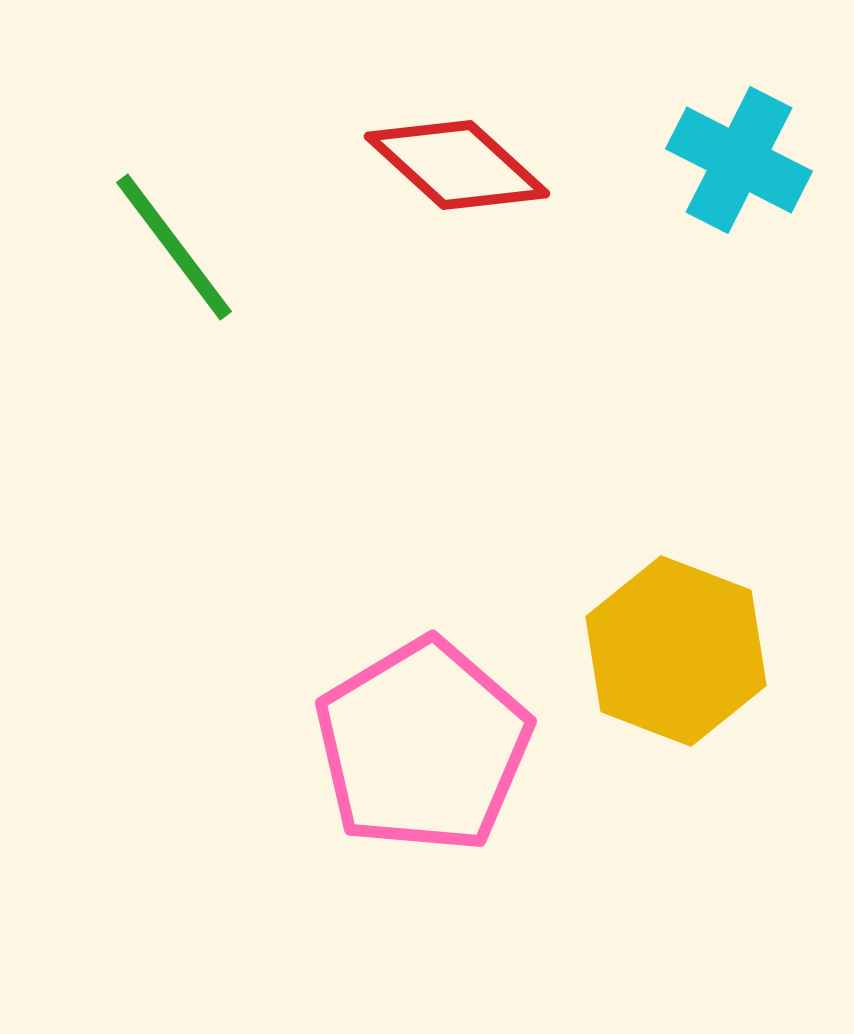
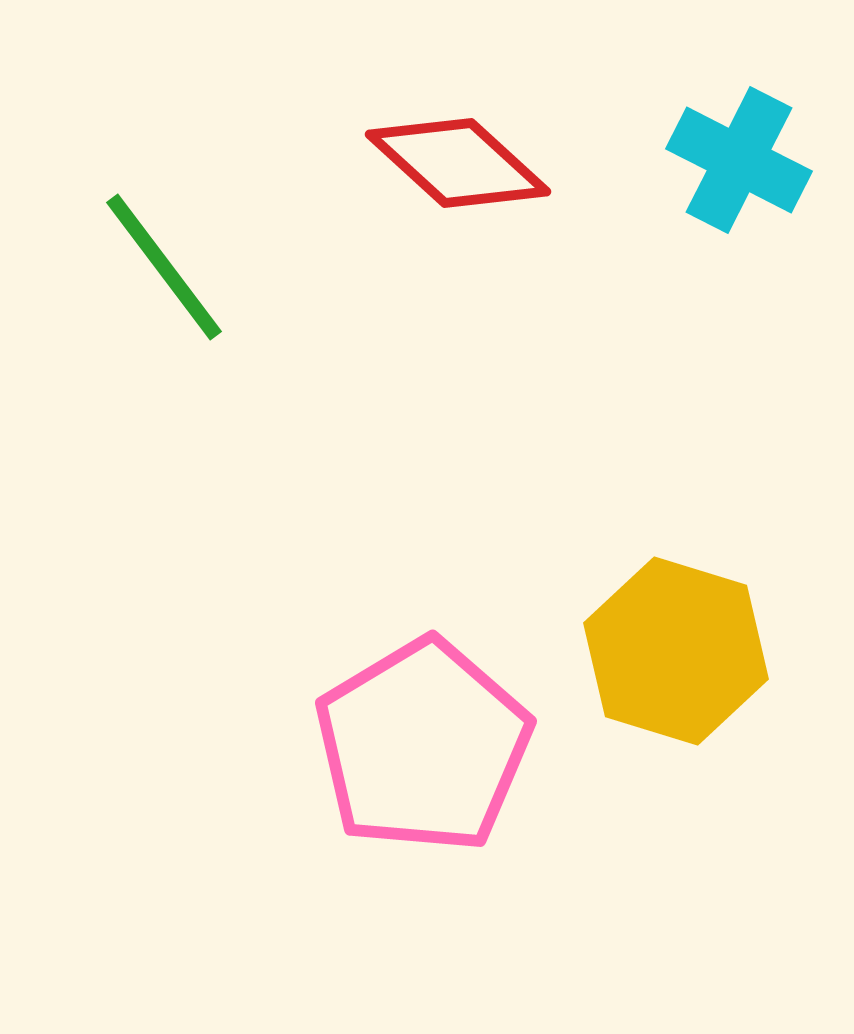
red diamond: moved 1 px right, 2 px up
green line: moved 10 px left, 20 px down
yellow hexagon: rotated 4 degrees counterclockwise
